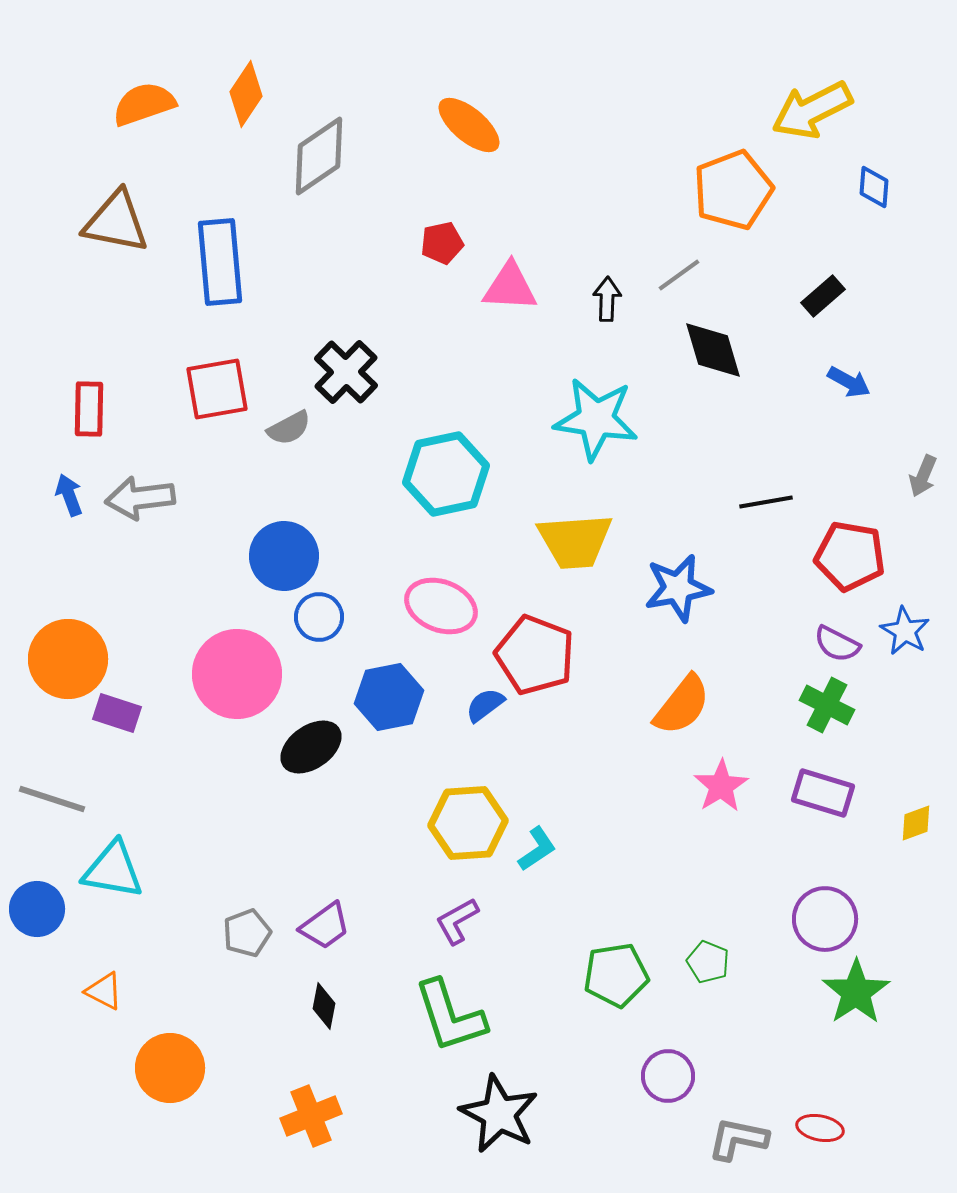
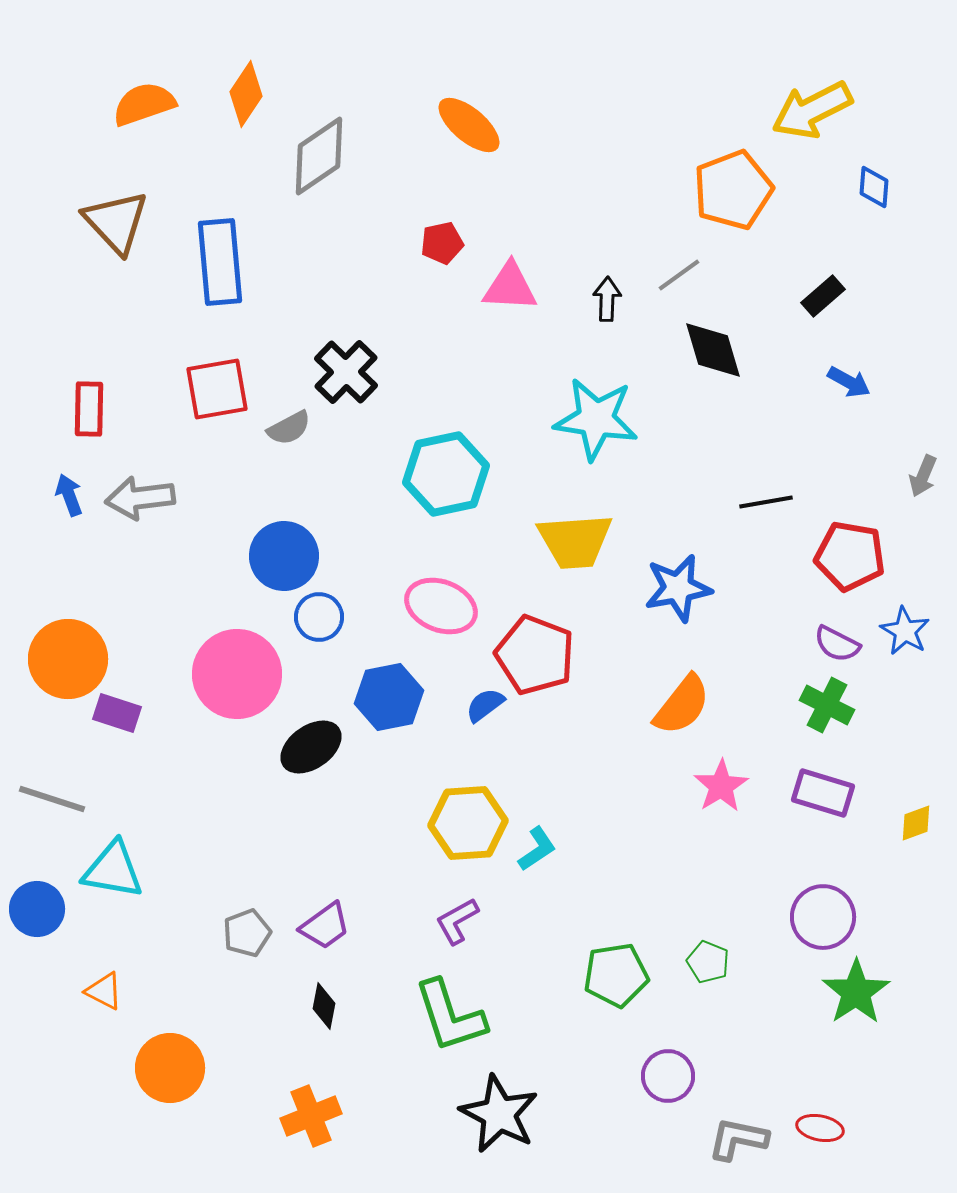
brown triangle at (116, 222): rotated 36 degrees clockwise
purple circle at (825, 919): moved 2 px left, 2 px up
